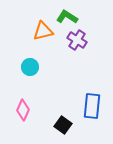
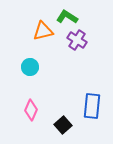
pink diamond: moved 8 px right
black square: rotated 12 degrees clockwise
